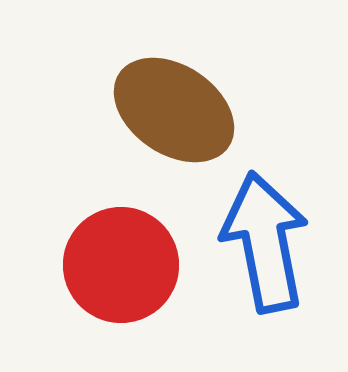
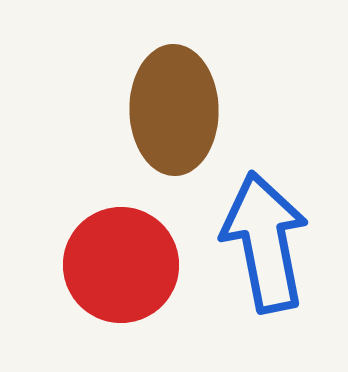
brown ellipse: rotated 55 degrees clockwise
